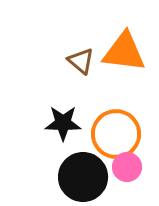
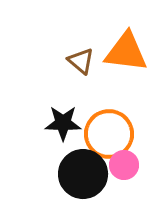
orange triangle: moved 2 px right
orange circle: moved 7 px left
pink circle: moved 3 px left, 2 px up
black circle: moved 3 px up
